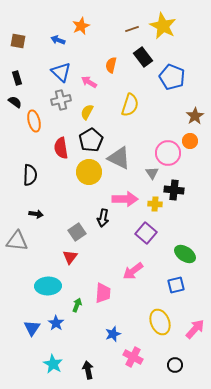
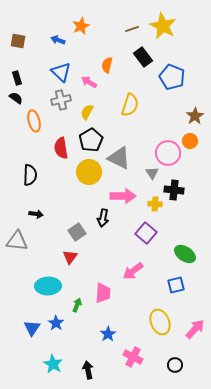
orange semicircle at (111, 65): moved 4 px left
black semicircle at (15, 102): moved 1 px right, 4 px up
pink arrow at (125, 199): moved 2 px left, 3 px up
blue star at (113, 334): moved 5 px left; rotated 14 degrees counterclockwise
